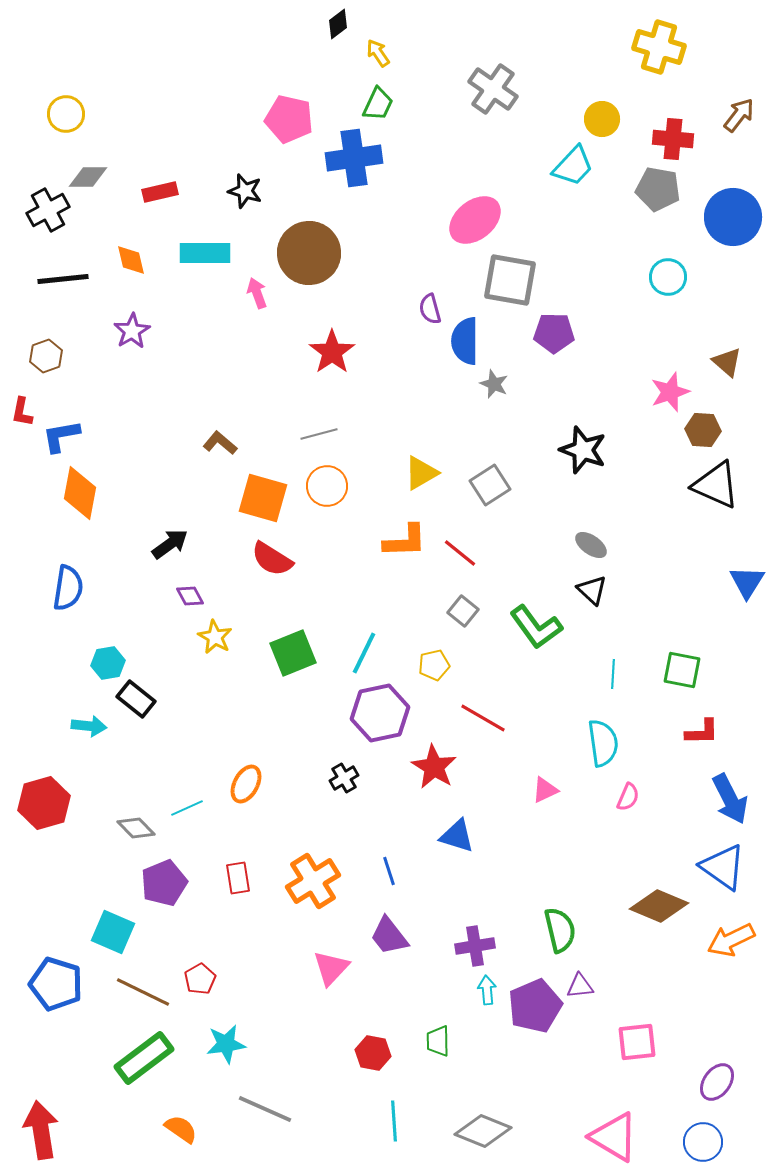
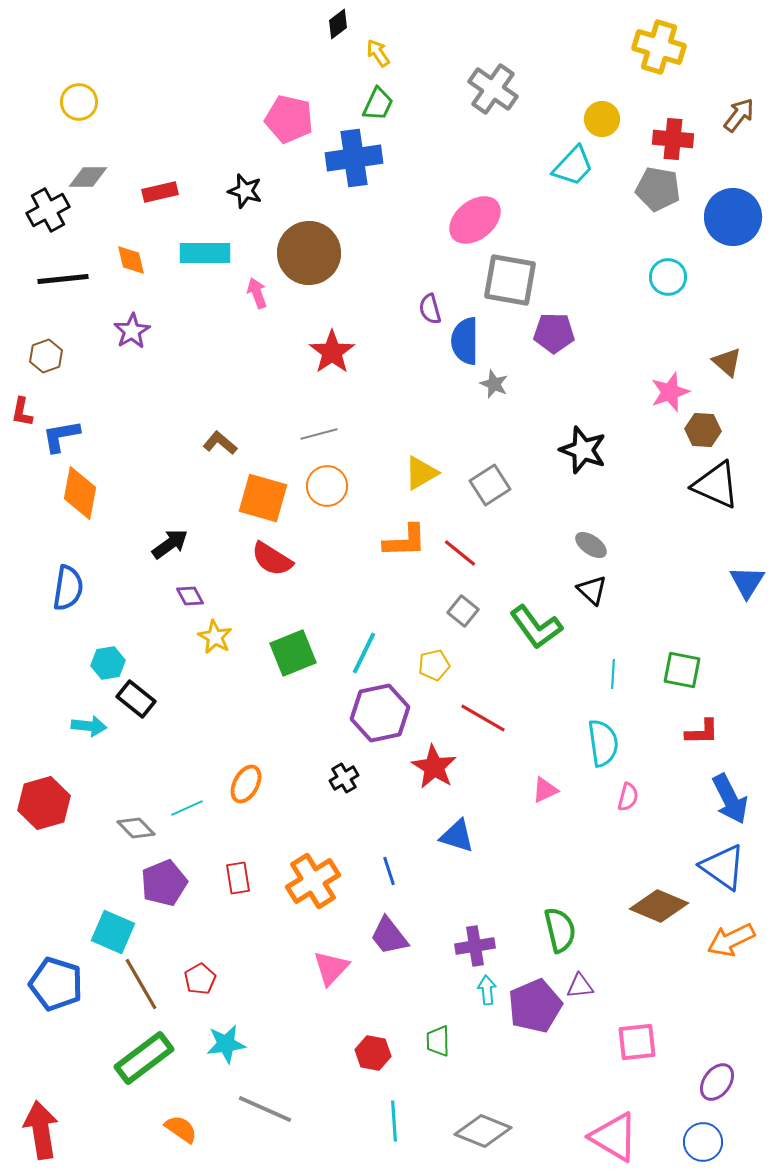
yellow circle at (66, 114): moved 13 px right, 12 px up
pink semicircle at (628, 797): rotated 8 degrees counterclockwise
brown line at (143, 992): moved 2 px left, 8 px up; rotated 34 degrees clockwise
